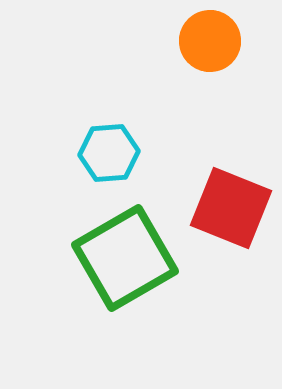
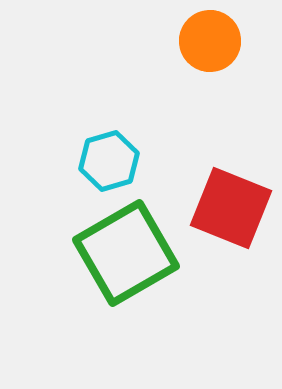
cyan hexagon: moved 8 px down; rotated 12 degrees counterclockwise
green square: moved 1 px right, 5 px up
